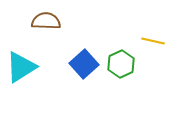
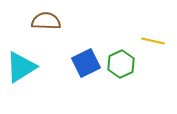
blue square: moved 2 px right, 1 px up; rotated 16 degrees clockwise
